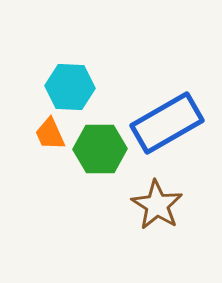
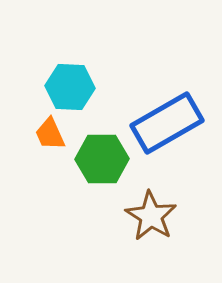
green hexagon: moved 2 px right, 10 px down
brown star: moved 6 px left, 11 px down
